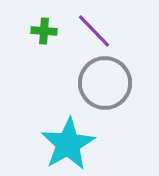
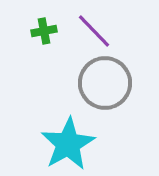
green cross: rotated 15 degrees counterclockwise
